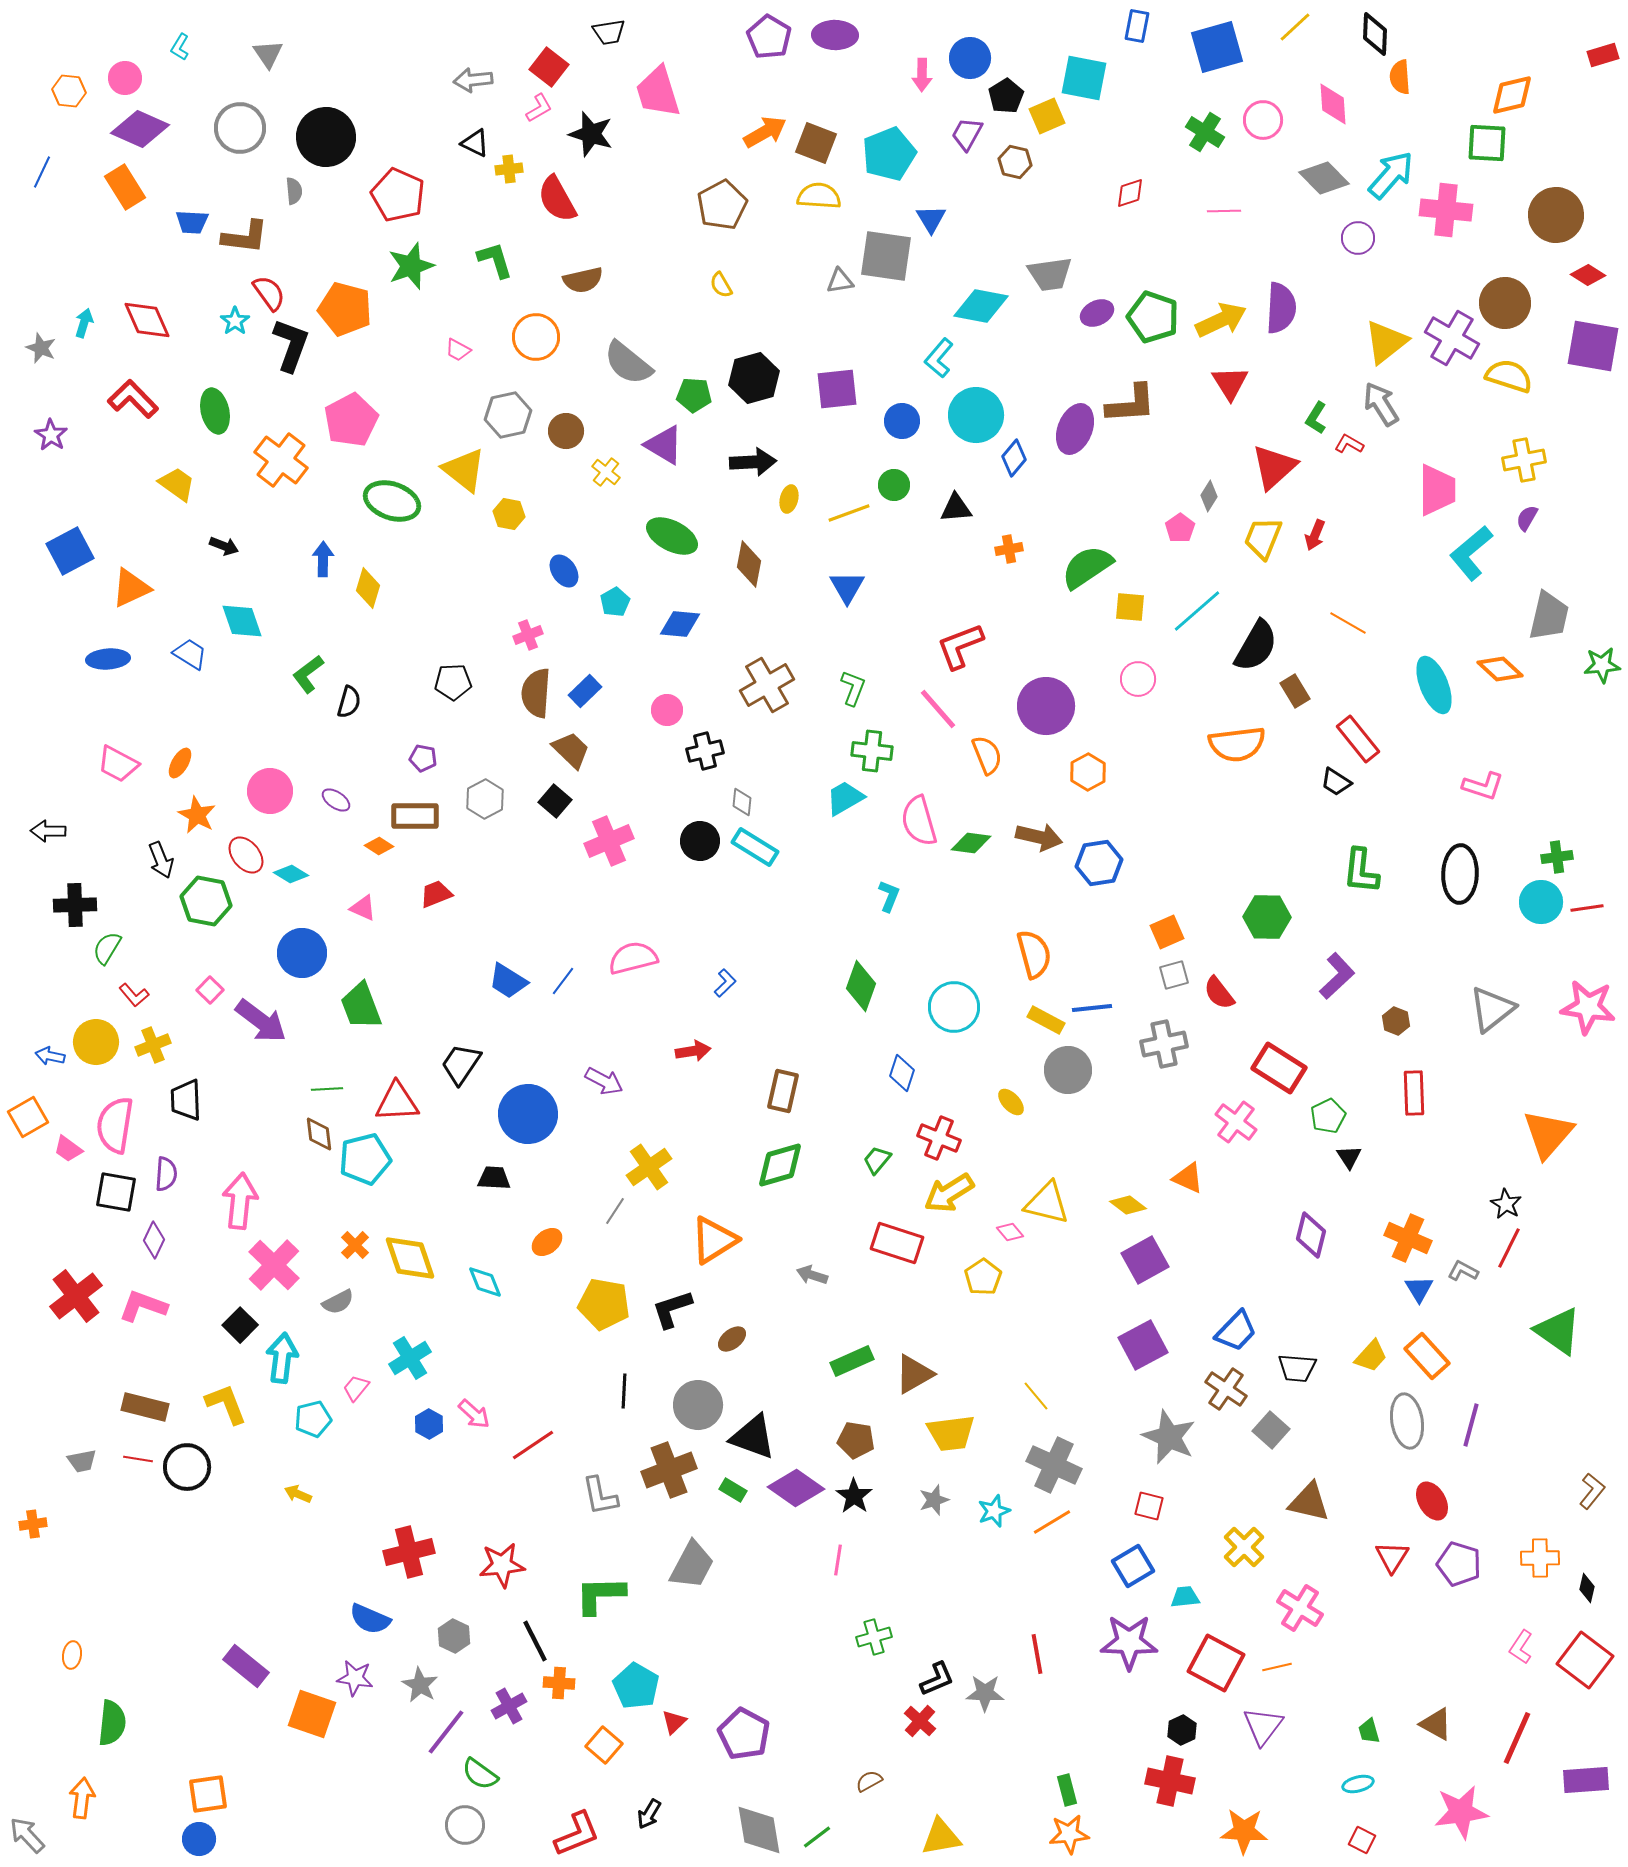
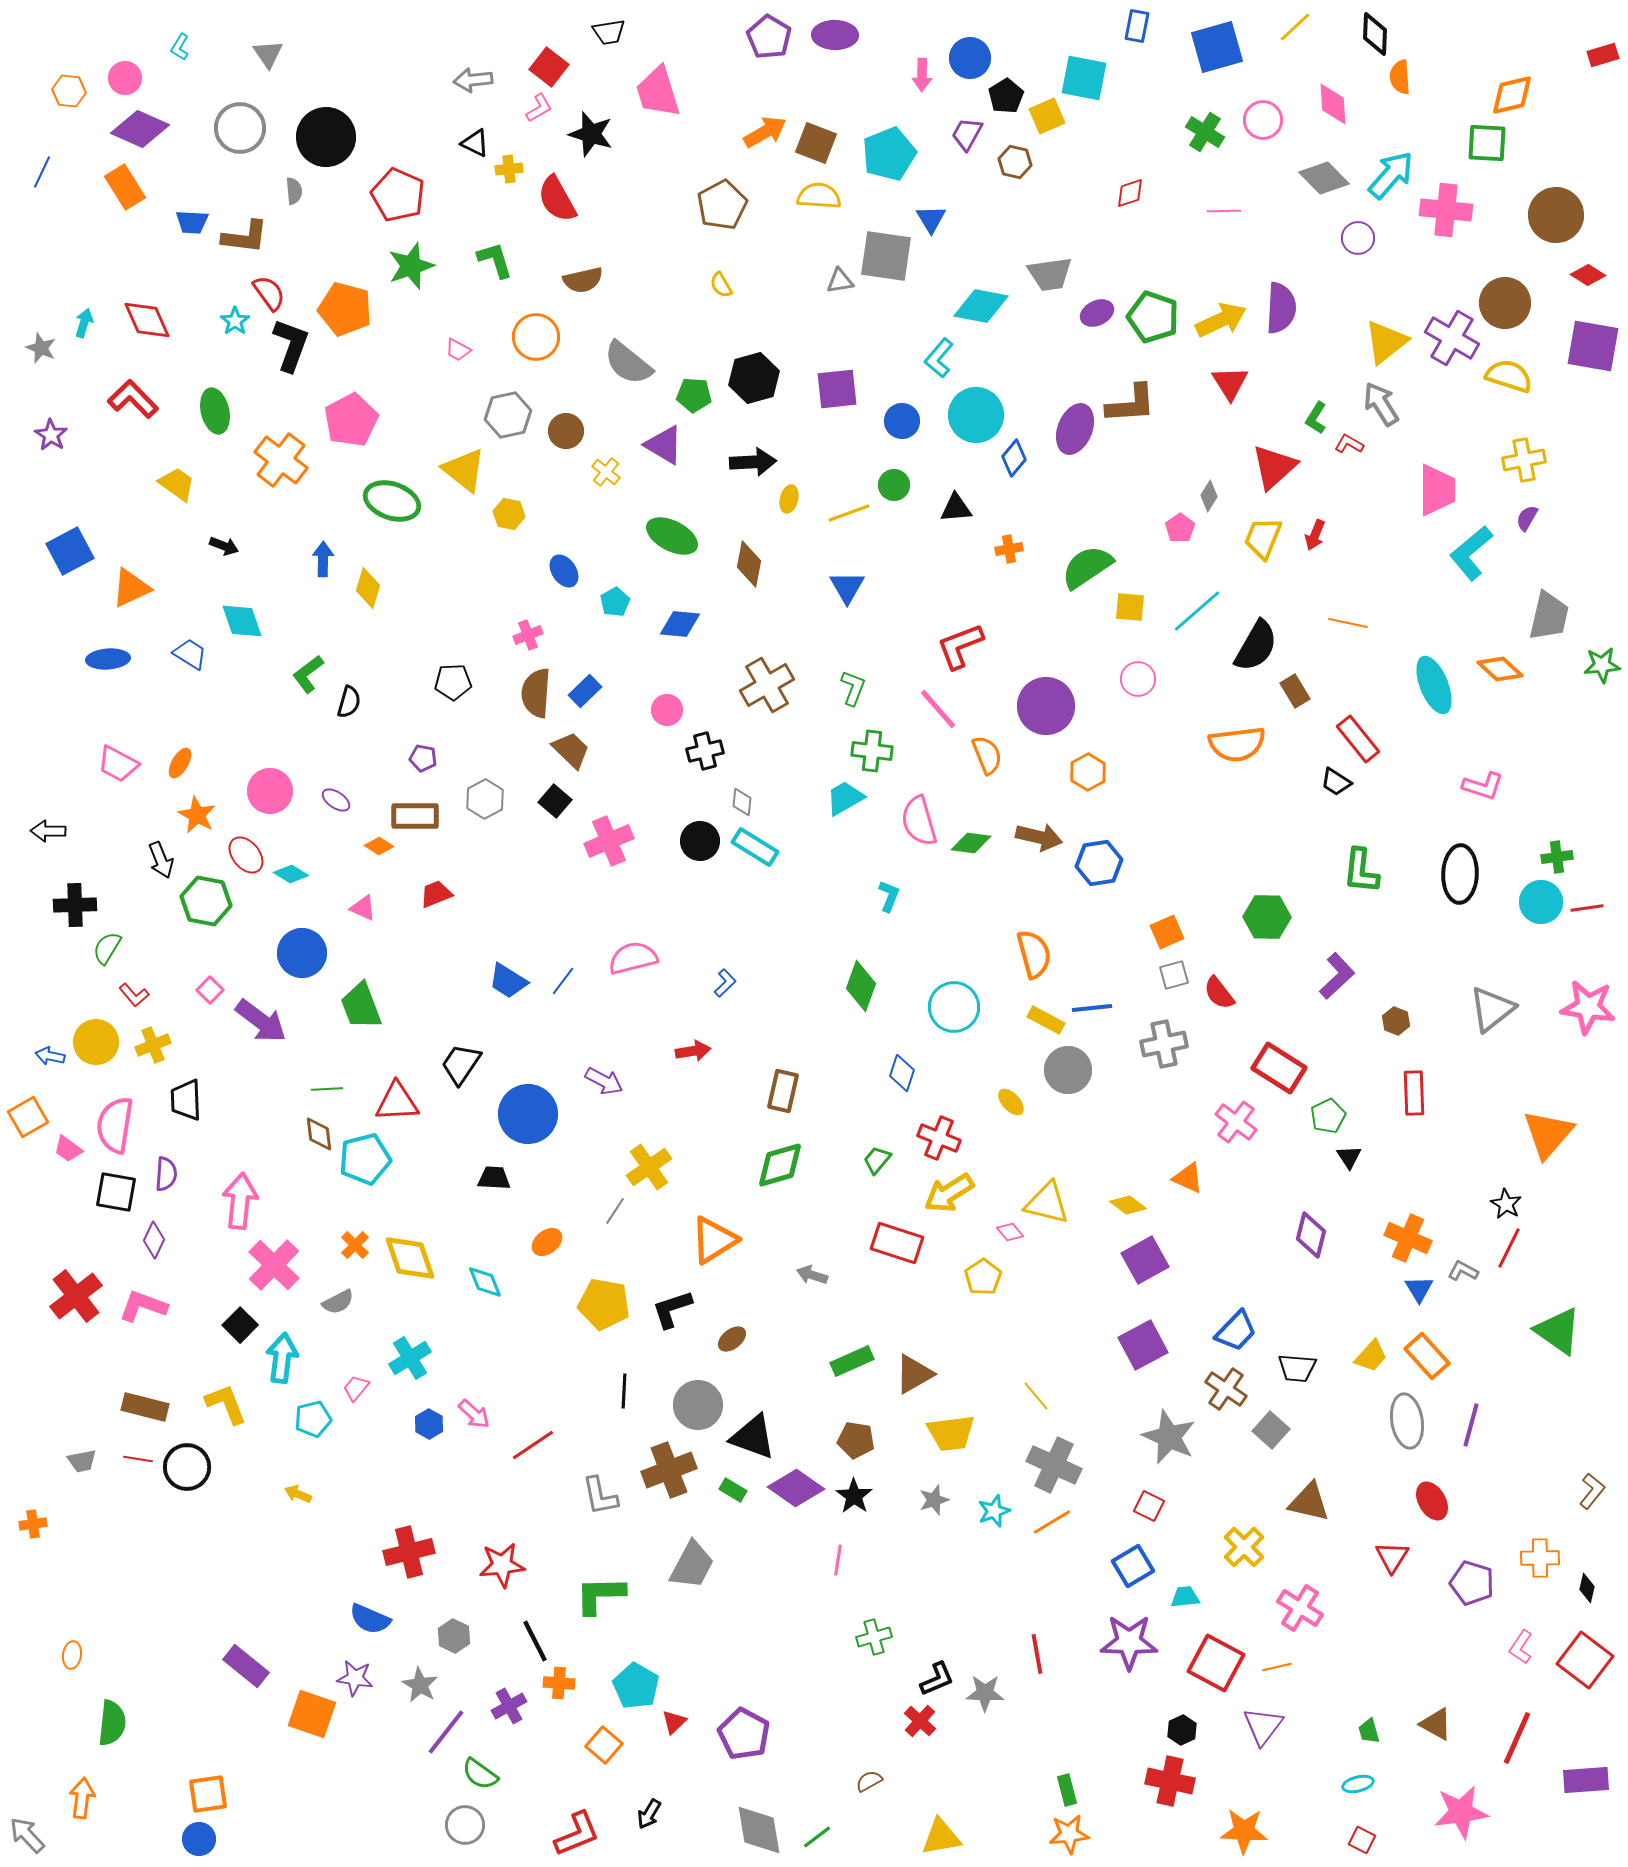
orange line at (1348, 623): rotated 18 degrees counterclockwise
red square at (1149, 1506): rotated 12 degrees clockwise
purple pentagon at (1459, 1564): moved 13 px right, 19 px down
